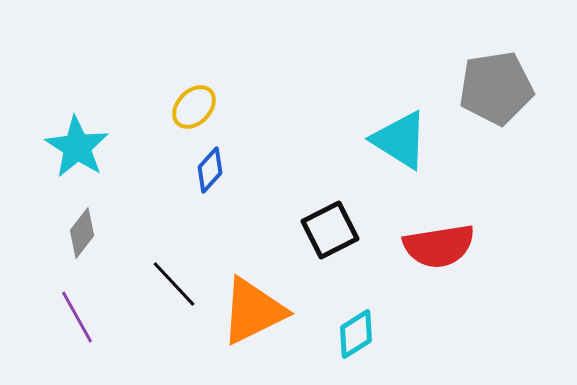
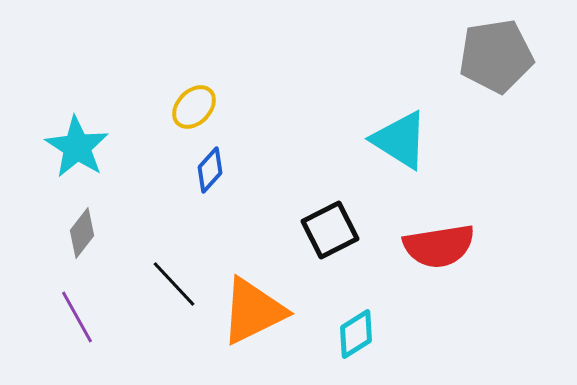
gray pentagon: moved 32 px up
